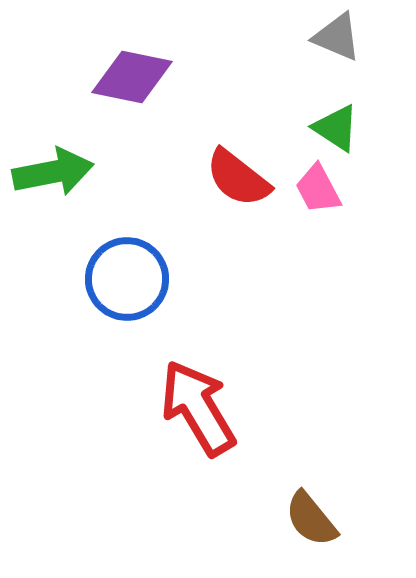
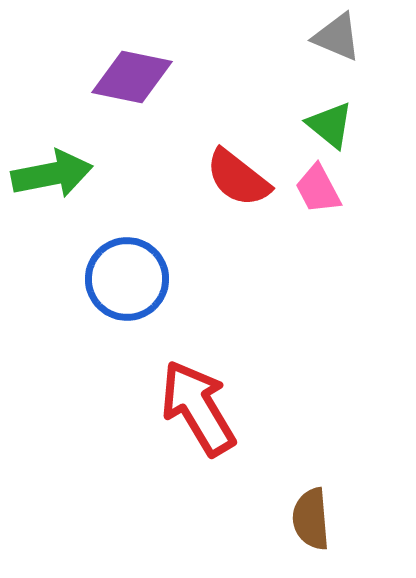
green triangle: moved 6 px left, 3 px up; rotated 6 degrees clockwise
green arrow: moved 1 px left, 2 px down
brown semicircle: rotated 34 degrees clockwise
